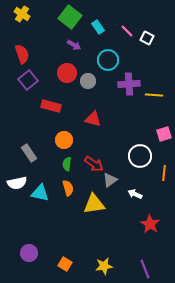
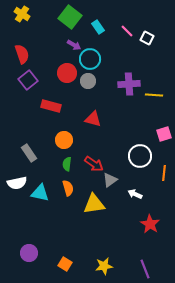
cyan circle: moved 18 px left, 1 px up
